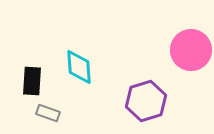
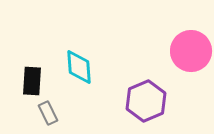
pink circle: moved 1 px down
purple hexagon: rotated 6 degrees counterclockwise
gray rectangle: rotated 45 degrees clockwise
